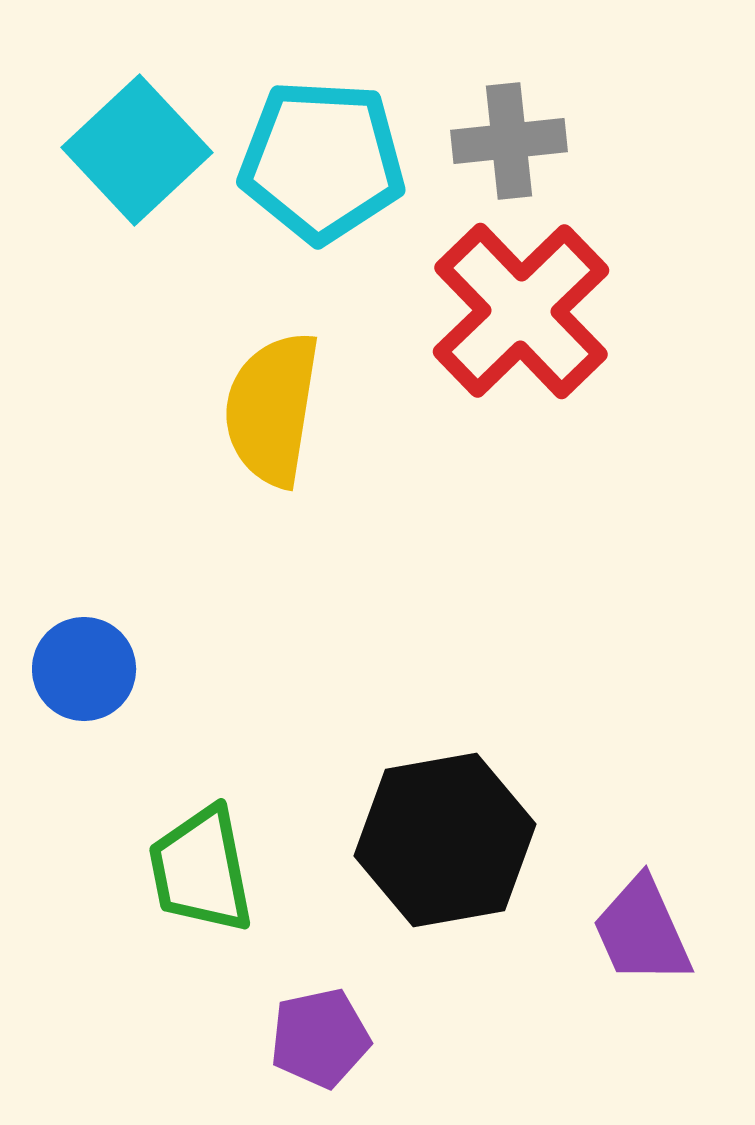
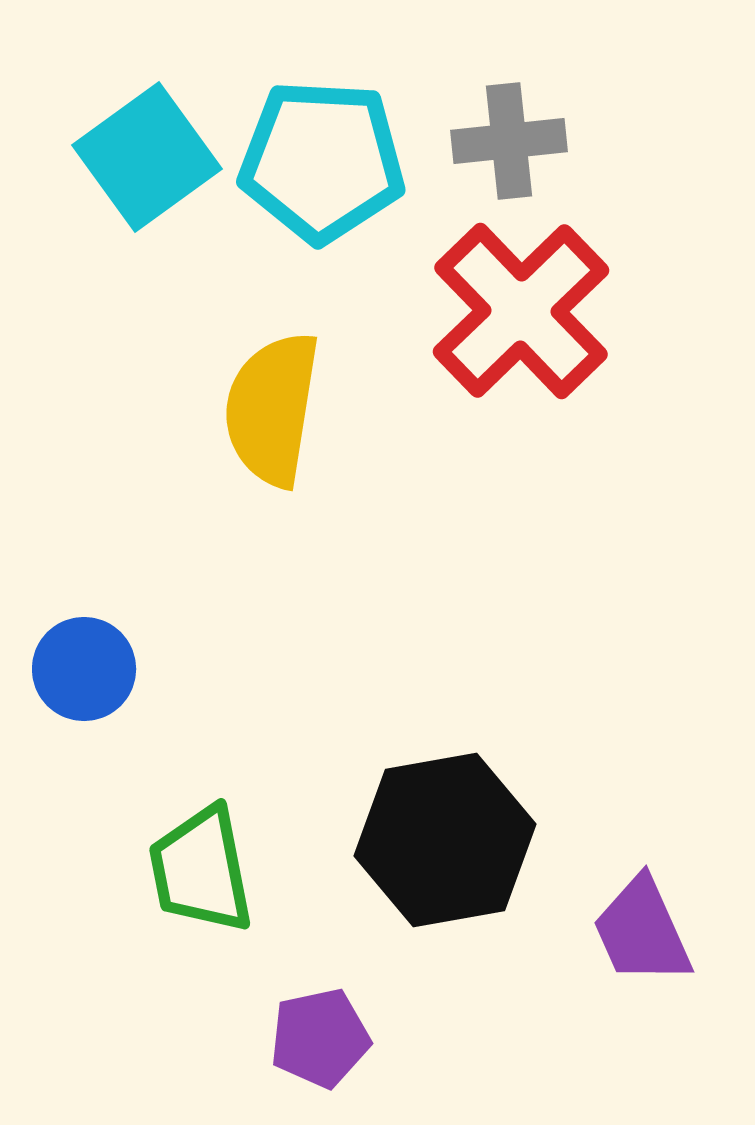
cyan square: moved 10 px right, 7 px down; rotated 7 degrees clockwise
